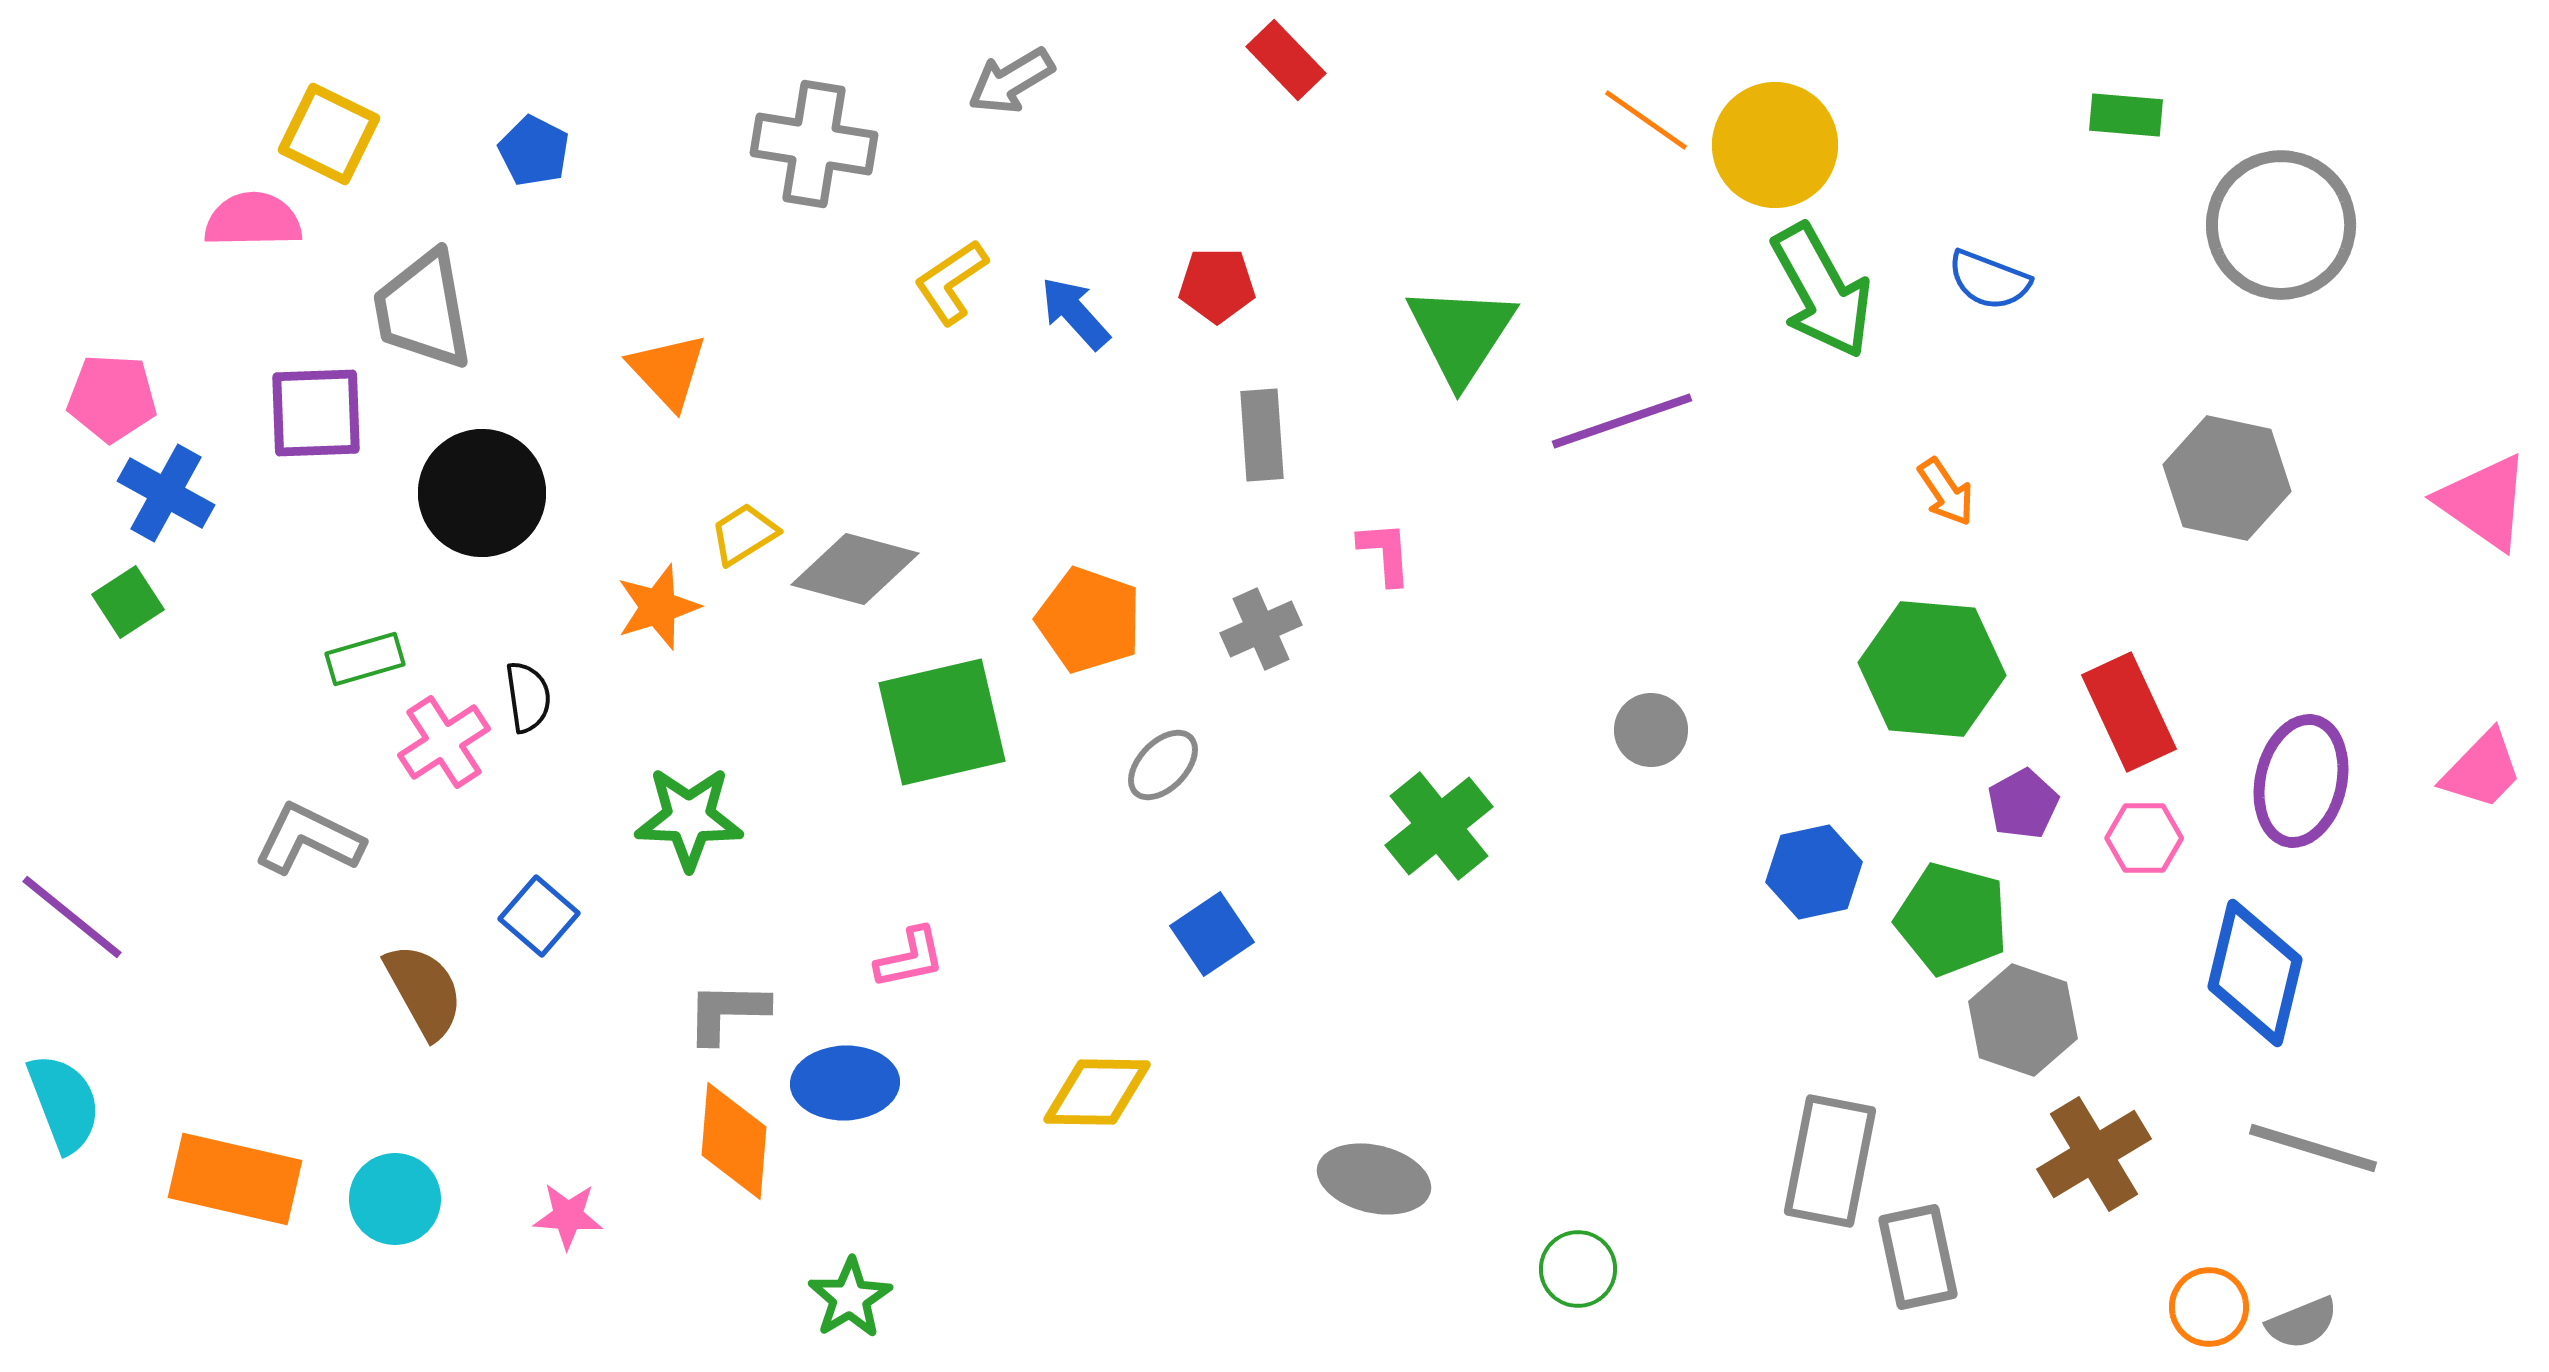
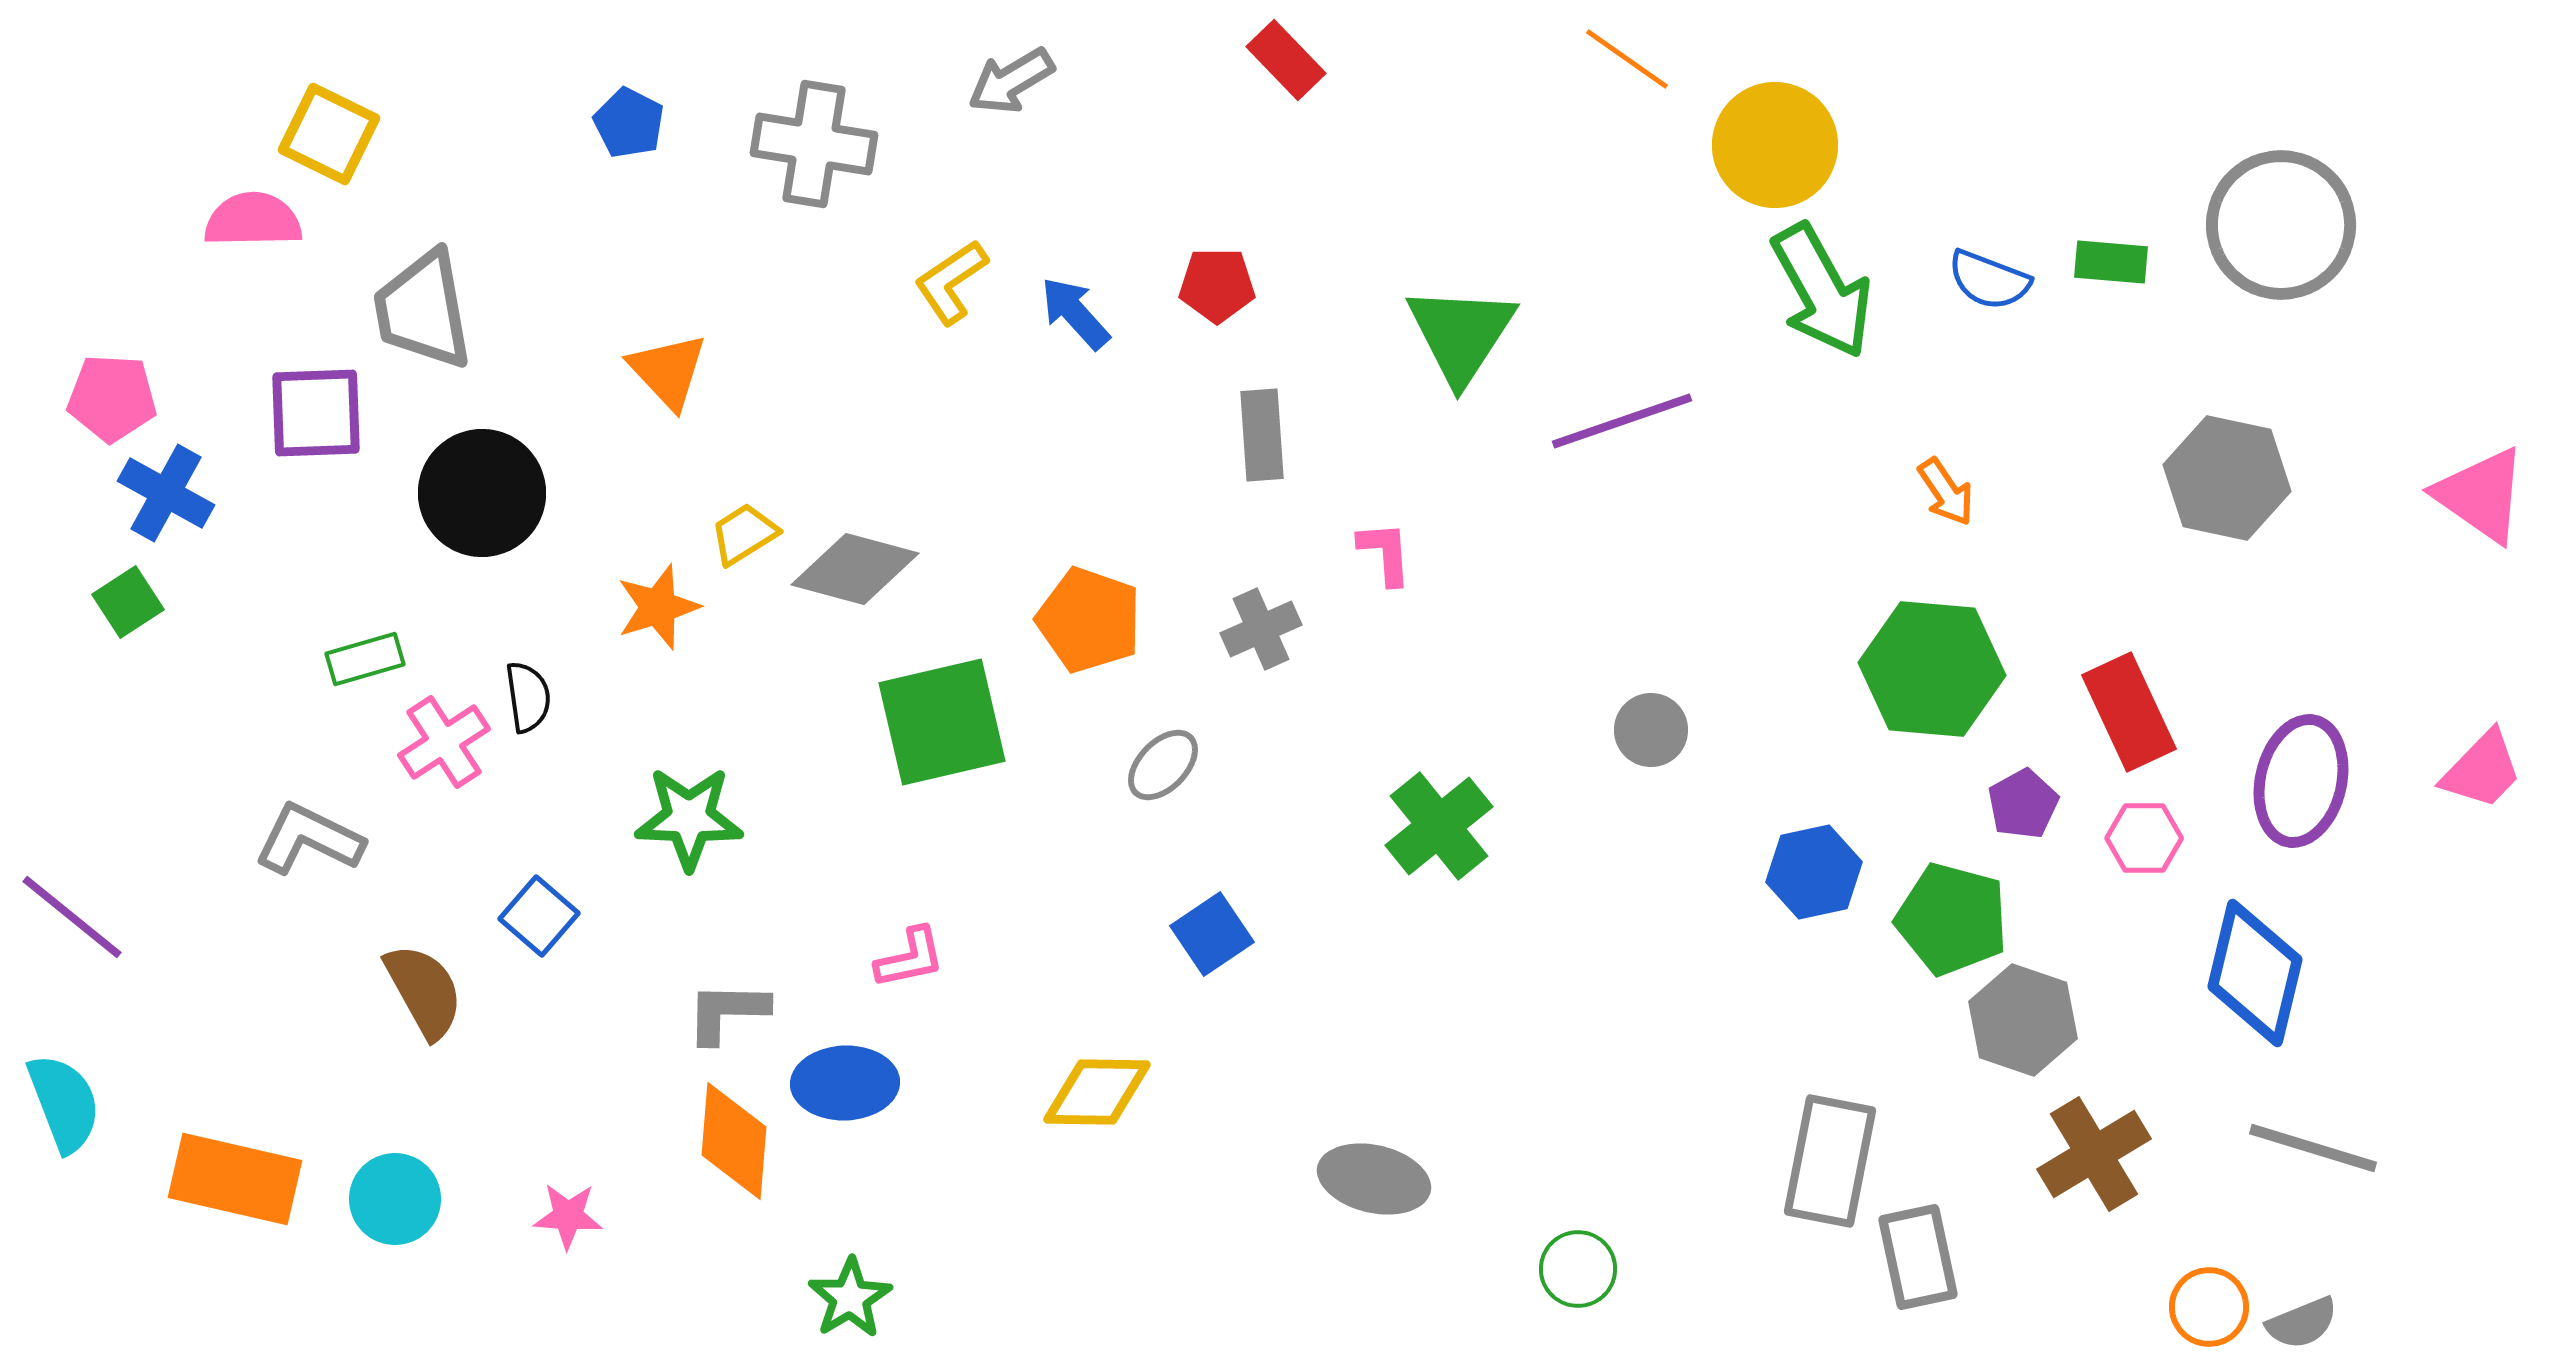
green rectangle at (2126, 115): moved 15 px left, 147 px down
orange line at (1646, 120): moved 19 px left, 61 px up
blue pentagon at (534, 151): moved 95 px right, 28 px up
pink triangle at (2484, 502): moved 3 px left, 7 px up
